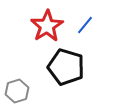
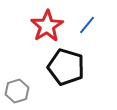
blue line: moved 2 px right
